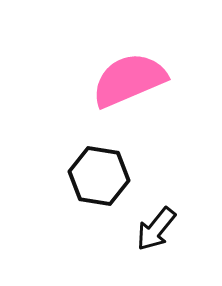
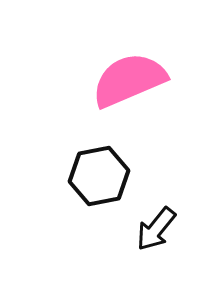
black hexagon: rotated 20 degrees counterclockwise
